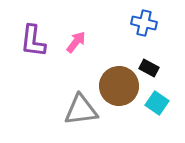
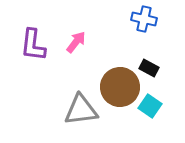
blue cross: moved 4 px up
purple L-shape: moved 4 px down
brown circle: moved 1 px right, 1 px down
cyan square: moved 7 px left, 3 px down
